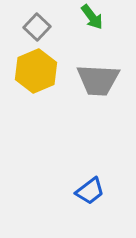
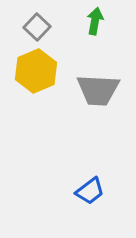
green arrow: moved 3 px right, 4 px down; rotated 132 degrees counterclockwise
gray trapezoid: moved 10 px down
